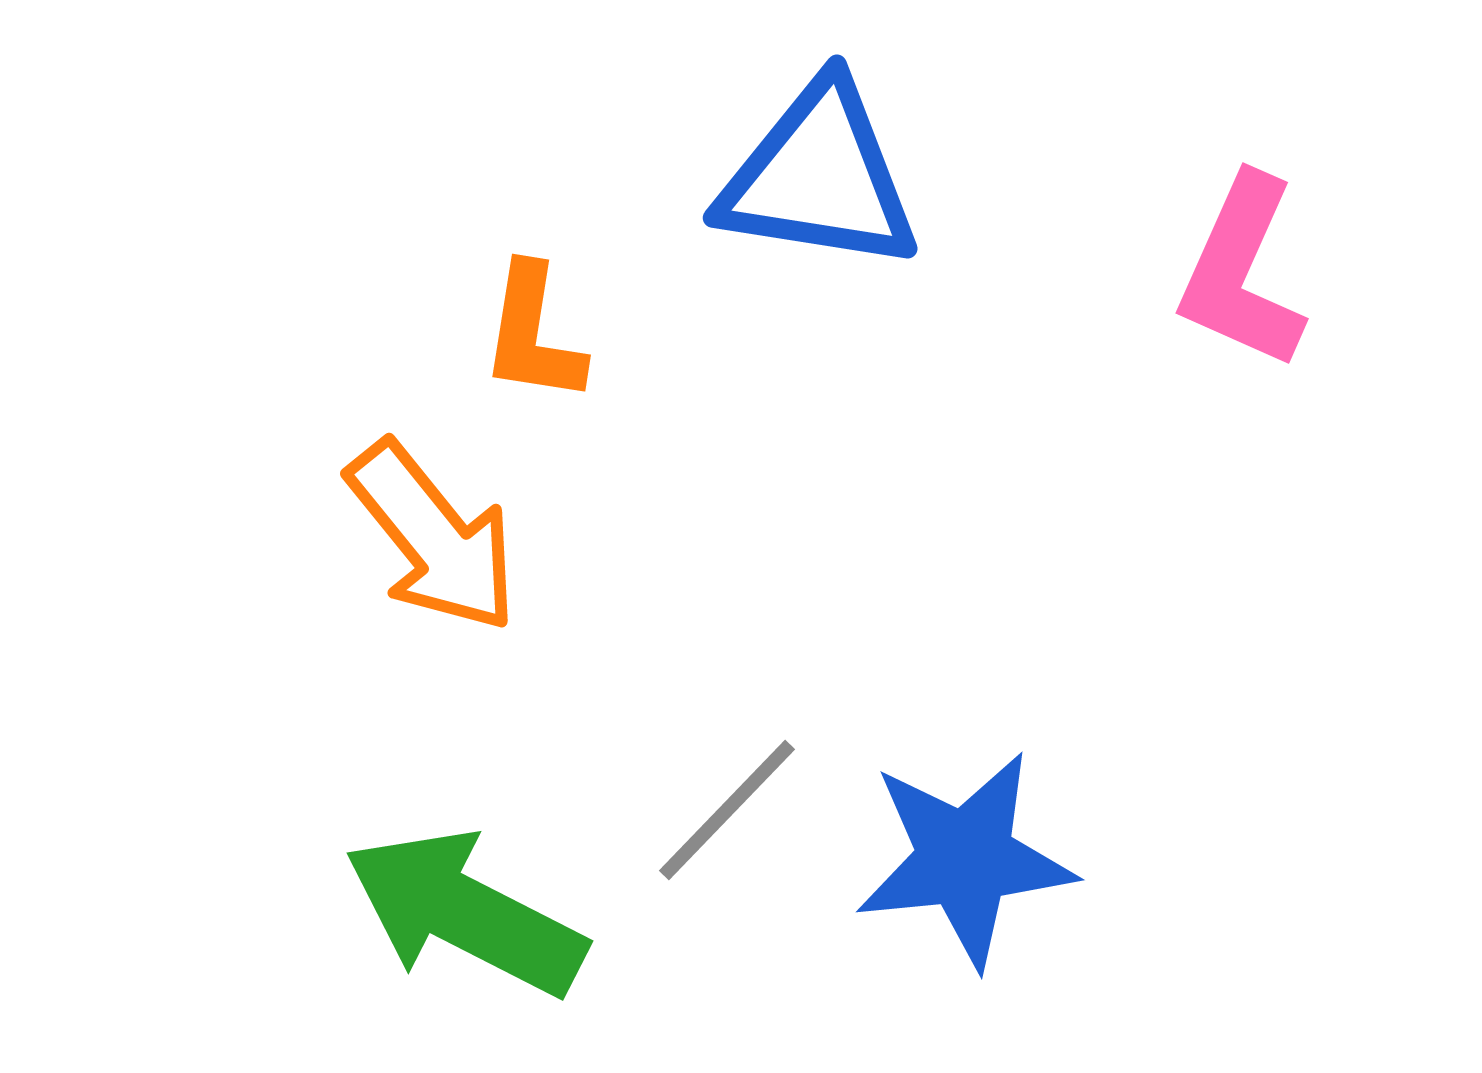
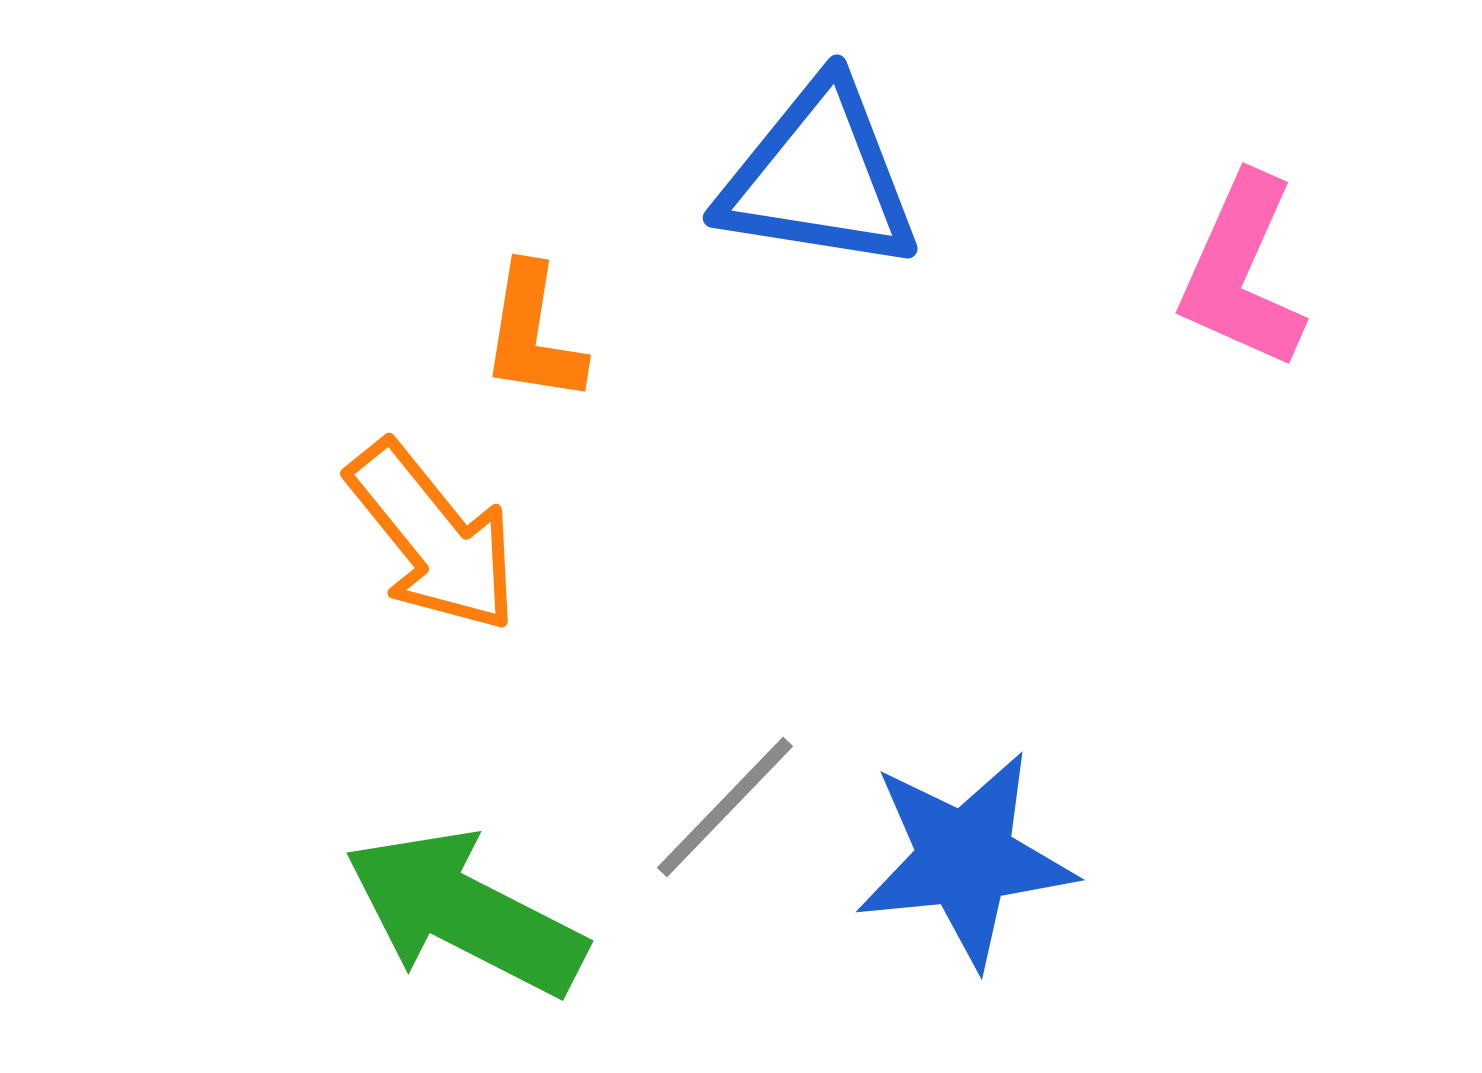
gray line: moved 2 px left, 3 px up
